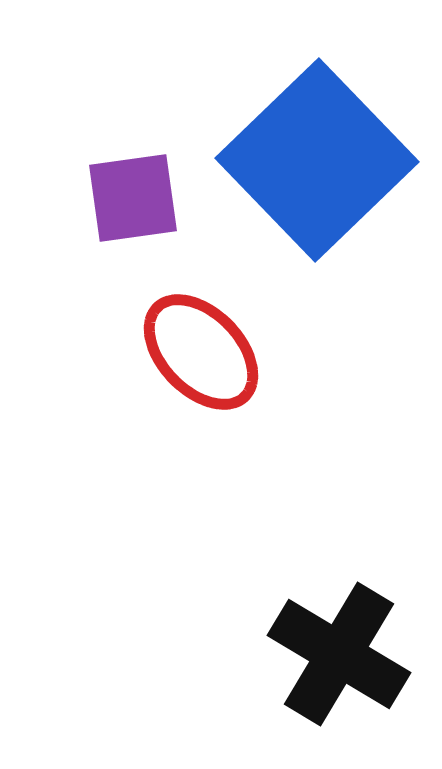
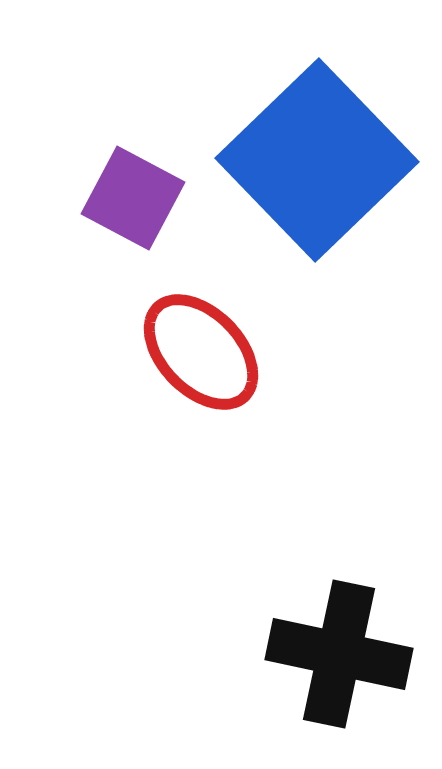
purple square: rotated 36 degrees clockwise
black cross: rotated 19 degrees counterclockwise
